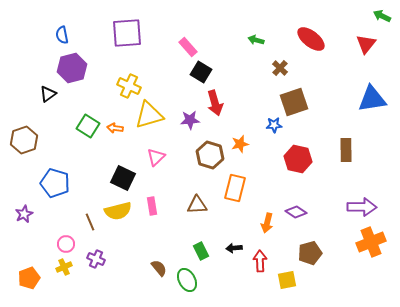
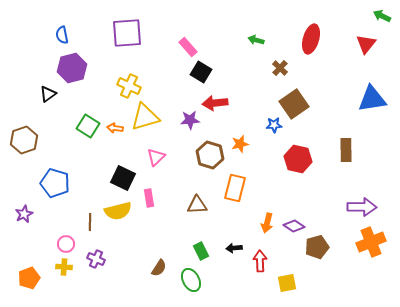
red ellipse at (311, 39): rotated 68 degrees clockwise
brown square at (294, 102): moved 2 px down; rotated 16 degrees counterclockwise
red arrow at (215, 103): rotated 100 degrees clockwise
yellow triangle at (149, 115): moved 4 px left, 2 px down
pink rectangle at (152, 206): moved 3 px left, 8 px up
purple diamond at (296, 212): moved 2 px left, 14 px down
brown line at (90, 222): rotated 24 degrees clockwise
brown pentagon at (310, 253): moved 7 px right, 6 px up
yellow cross at (64, 267): rotated 28 degrees clockwise
brown semicircle at (159, 268): rotated 72 degrees clockwise
green ellipse at (187, 280): moved 4 px right
yellow square at (287, 280): moved 3 px down
